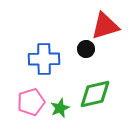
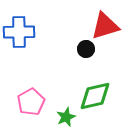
blue cross: moved 25 px left, 27 px up
green diamond: moved 2 px down
pink pentagon: rotated 12 degrees counterclockwise
green star: moved 6 px right, 9 px down
